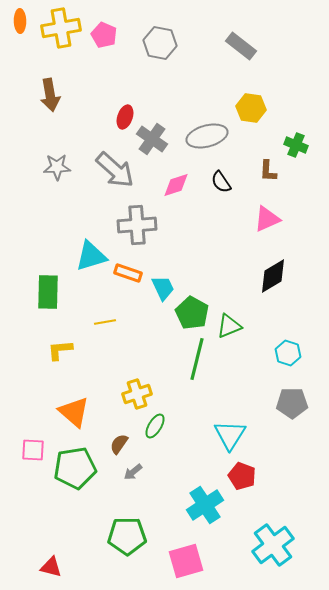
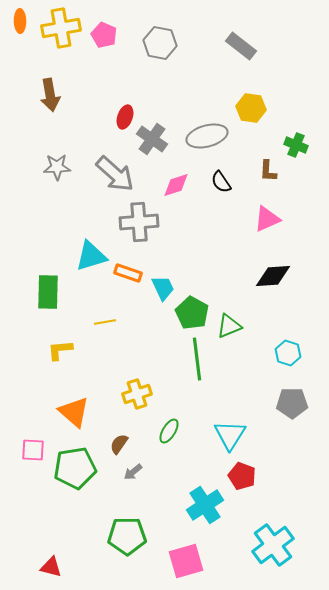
gray arrow at (115, 170): moved 4 px down
gray cross at (137, 225): moved 2 px right, 3 px up
black diamond at (273, 276): rotated 27 degrees clockwise
green line at (197, 359): rotated 21 degrees counterclockwise
green ellipse at (155, 426): moved 14 px right, 5 px down
